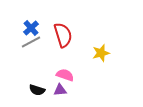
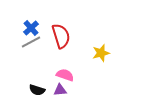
red semicircle: moved 2 px left, 1 px down
